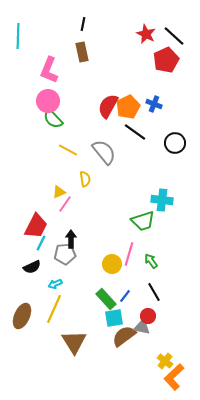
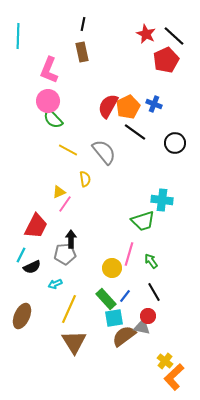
cyan line at (41, 243): moved 20 px left, 12 px down
yellow circle at (112, 264): moved 4 px down
yellow line at (54, 309): moved 15 px right
